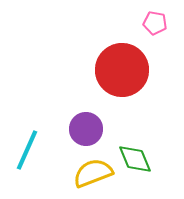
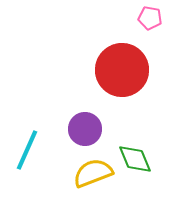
pink pentagon: moved 5 px left, 5 px up
purple circle: moved 1 px left
